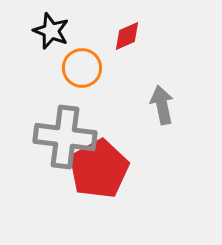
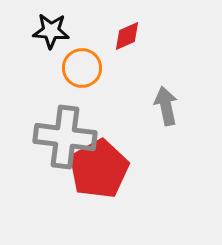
black star: rotated 18 degrees counterclockwise
gray arrow: moved 4 px right, 1 px down
